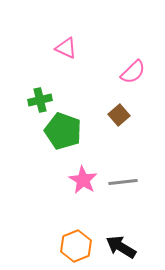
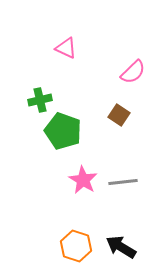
brown square: rotated 15 degrees counterclockwise
orange hexagon: rotated 20 degrees counterclockwise
